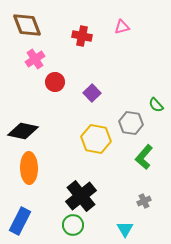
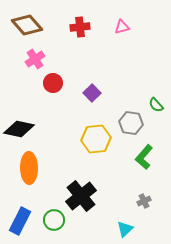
brown diamond: rotated 20 degrees counterclockwise
red cross: moved 2 px left, 9 px up; rotated 18 degrees counterclockwise
red circle: moved 2 px left, 1 px down
black diamond: moved 4 px left, 2 px up
yellow hexagon: rotated 16 degrees counterclockwise
green circle: moved 19 px left, 5 px up
cyan triangle: rotated 18 degrees clockwise
